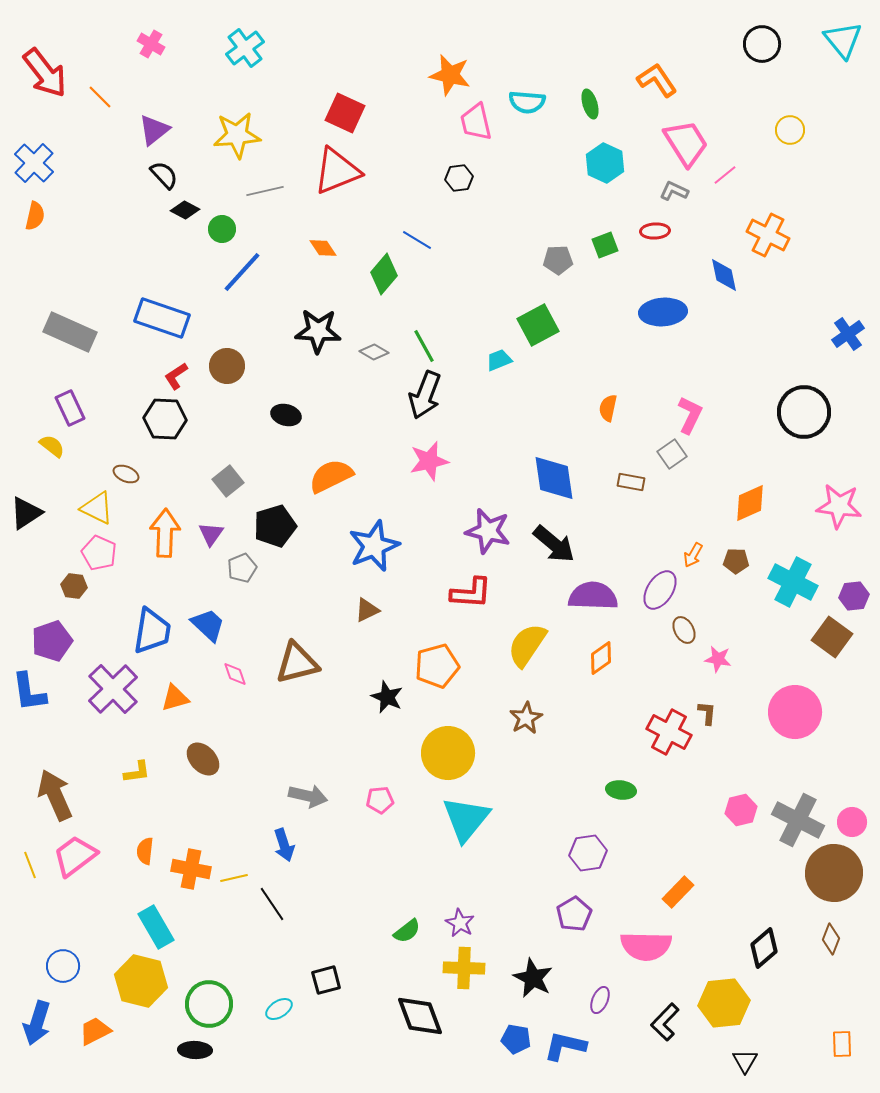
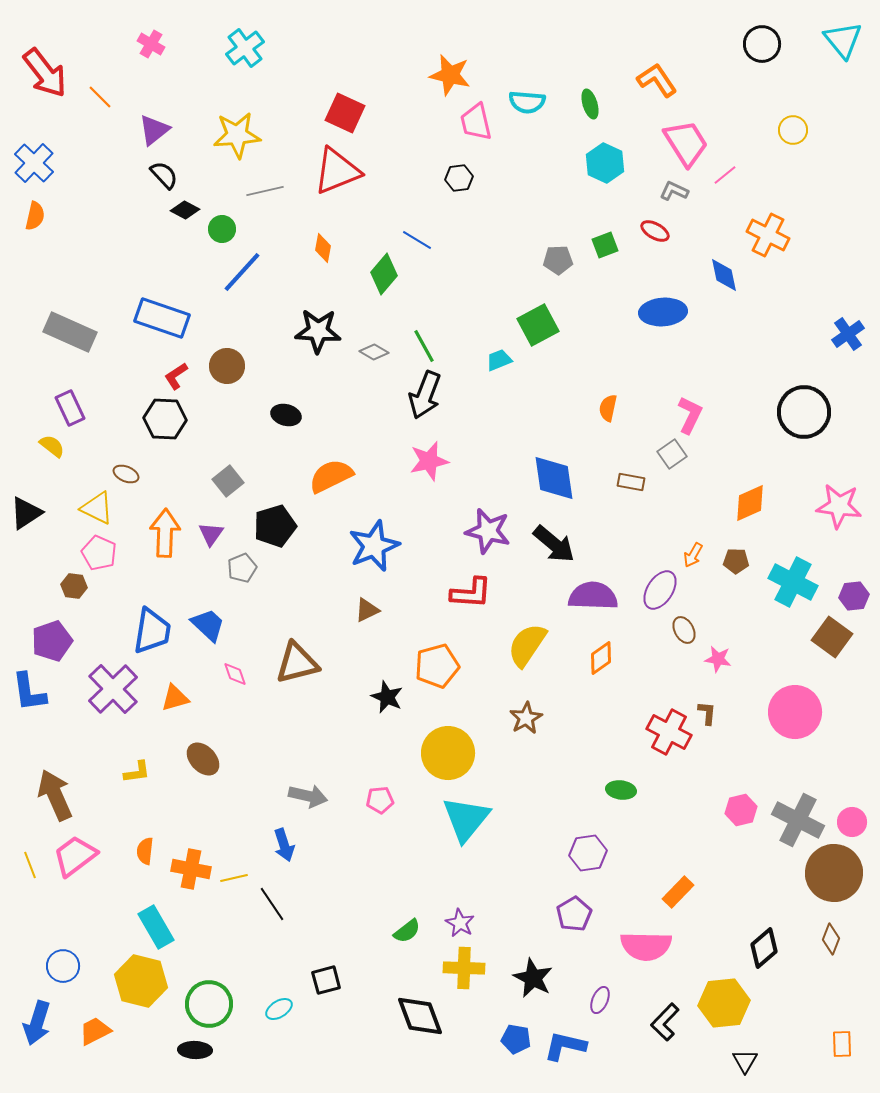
yellow circle at (790, 130): moved 3 px right
red ellipse at (655, 231): rotated 32 degrees clockwise
orange diamond at (323, 248): rotated 44 degrees clockwise
